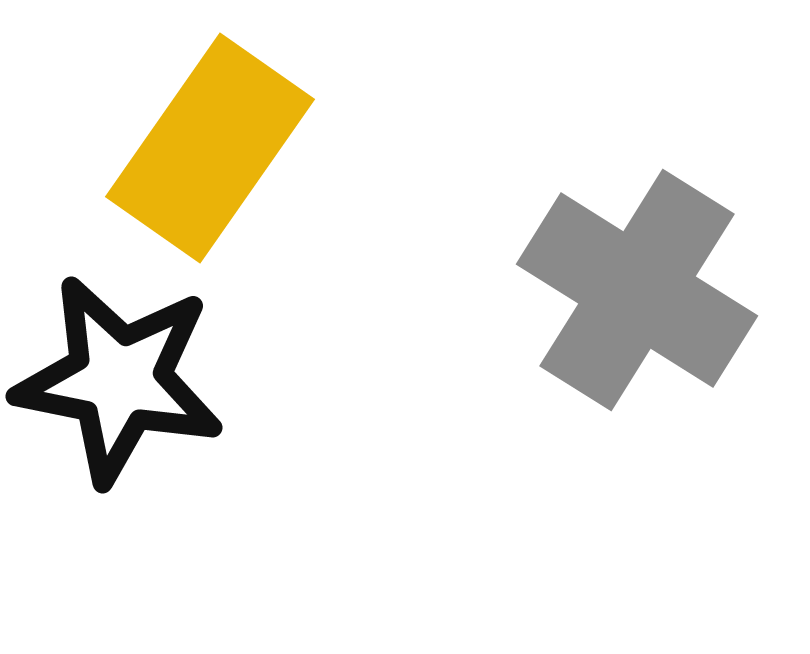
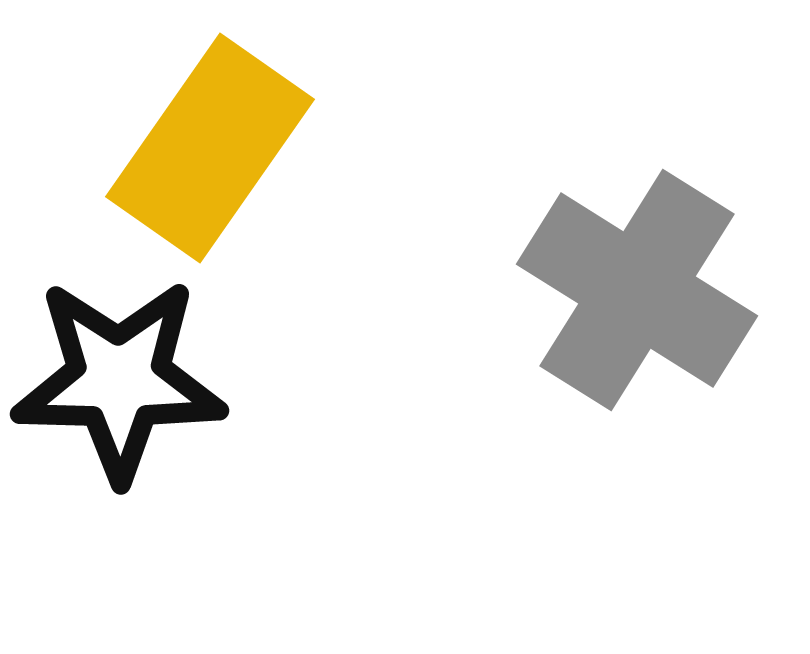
black star: rotated 10 degrees counterclockwise
